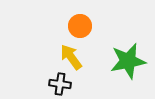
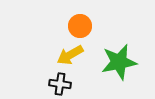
yellow arrow: moved 1 px left, 2 px up; rotated 84 degrees counterclockwise
green star: moved 9 px left, 1 px down
